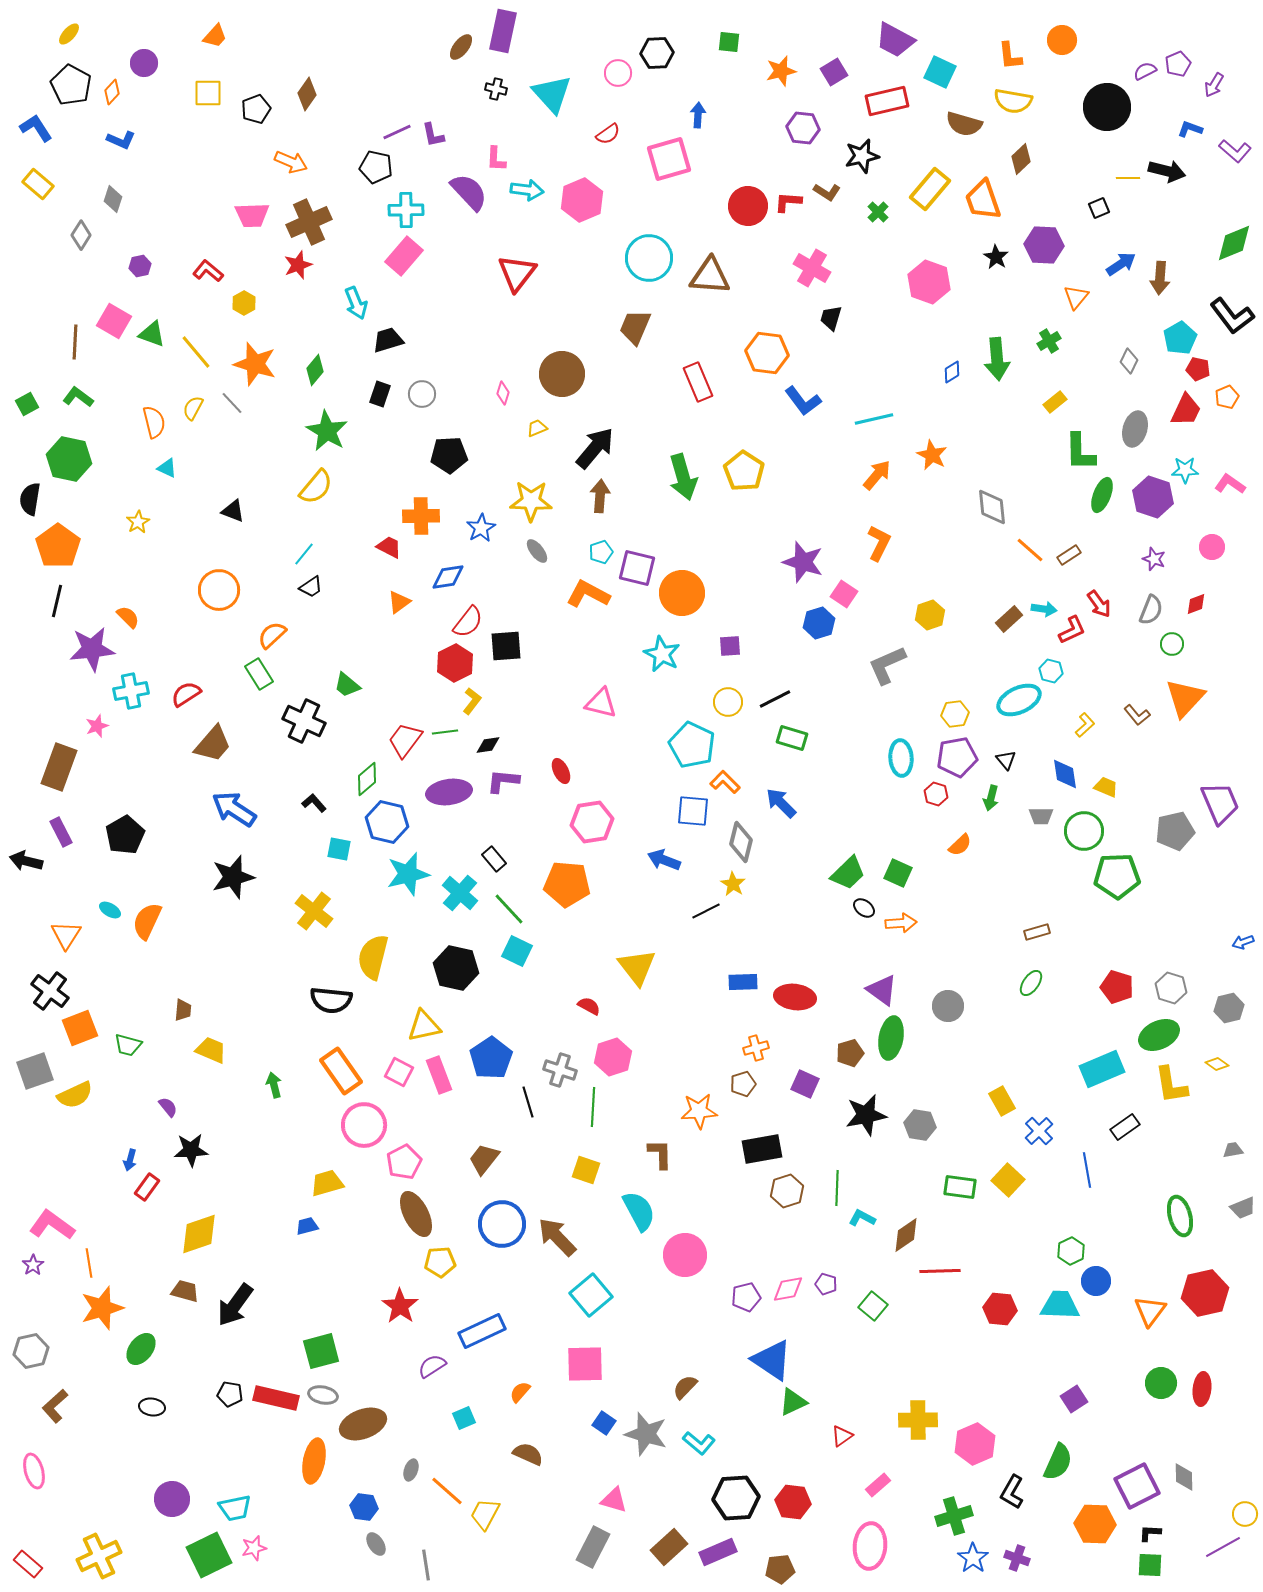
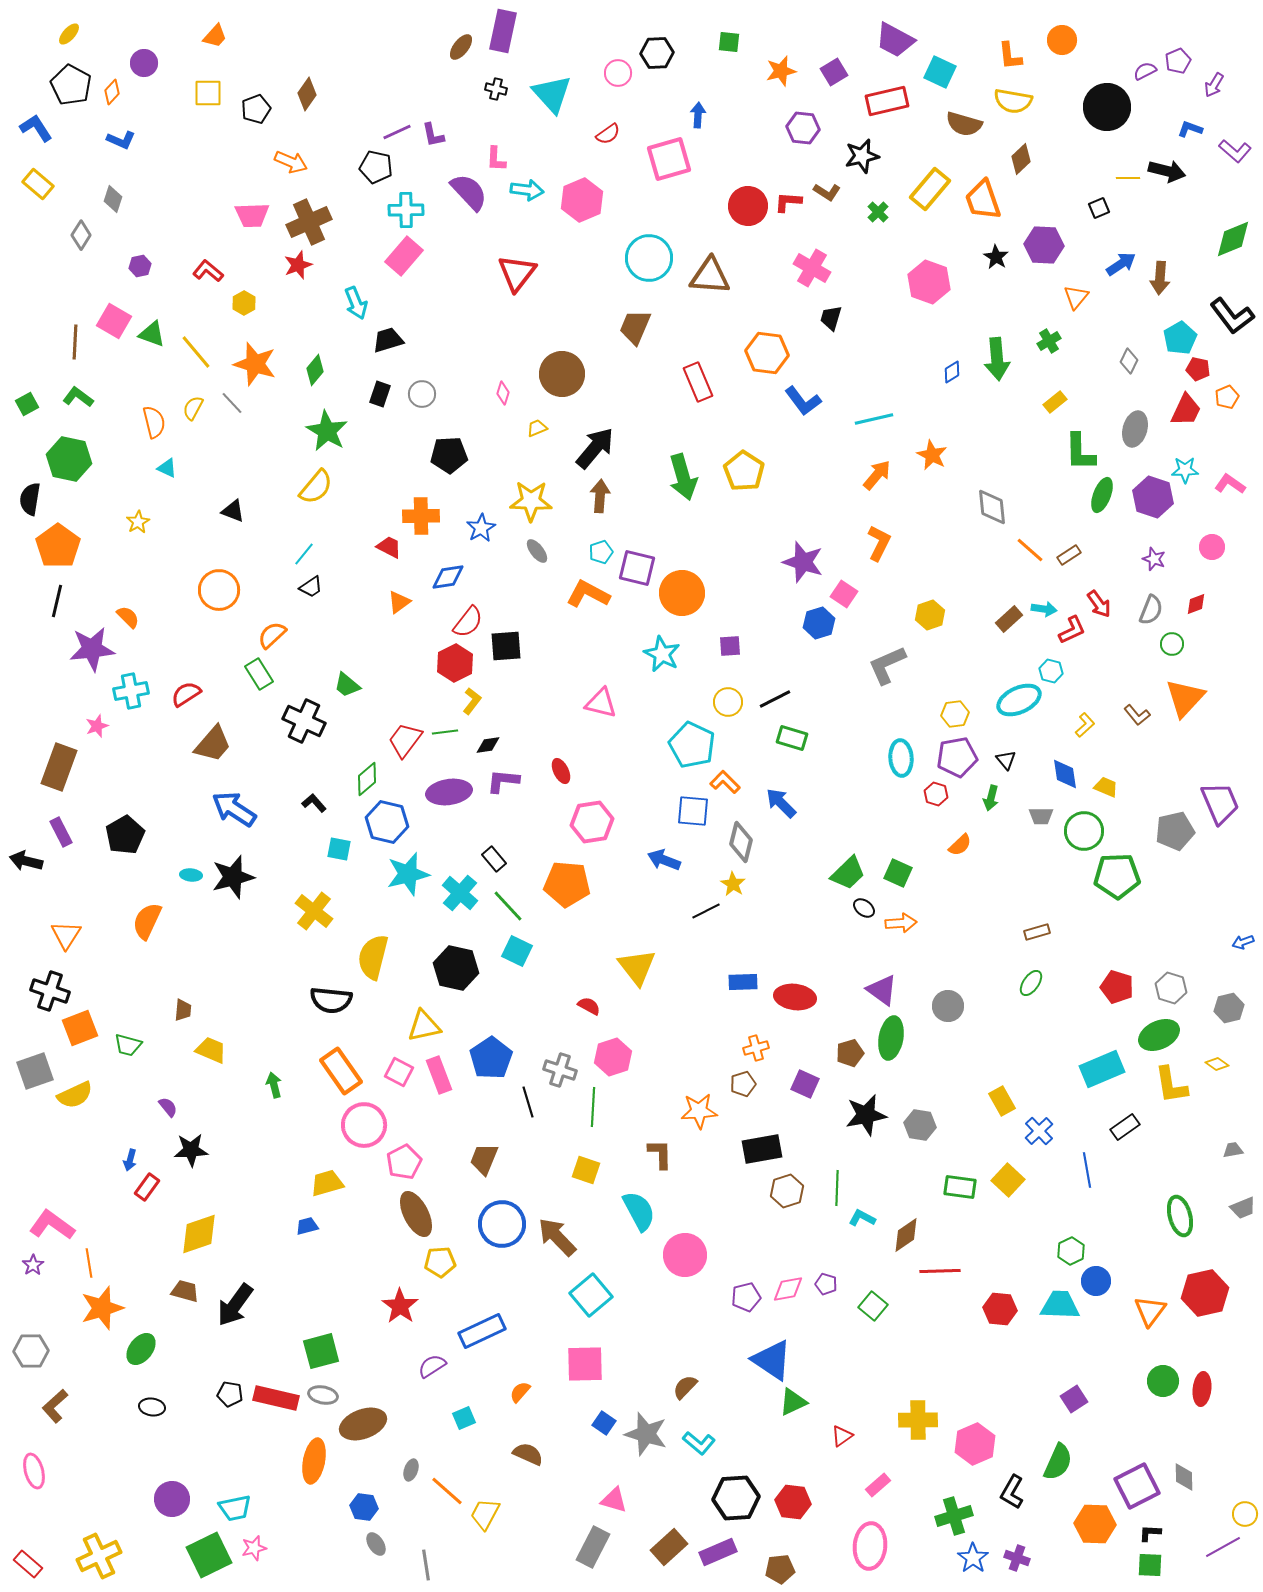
purple pentagon at (1178, 64): moved 3 px up
green diamond at (1234, 243): moved 1 px left, 4 px up
green line at (509, 909): moved 1 px left, 3 px up
cyan ellipse at (110, 910): moved 81 px right, 35 px up; rotated 25 degrees counterclockwise
black cross at (50, 991): rotated 18 degrees counterclockwise
brown trapezoid at (484, 1159): rotated 16 degrees counterclockwise
gray hexagon at (31, 1351): rotated 12 degrees clockwise
green circle at (1161, 1383): moved 2 px right, 2 px up
